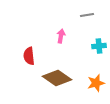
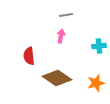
gray line: moved 21 px left
